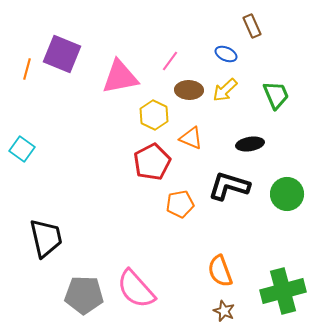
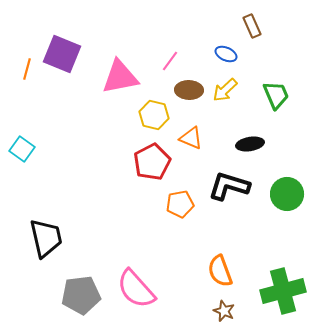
yellow hexagon: rotated 12 degrees counterclockwise
gray pentagon: moved 3 px left; rotated 9 degrees counterclockwise
